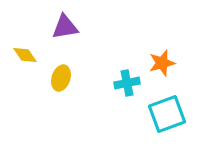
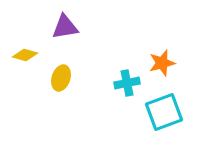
yellow diamond: rotated 40 degrees counterclockwise
cyan square: moved 3 px left, 2 px up
